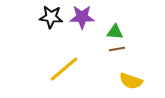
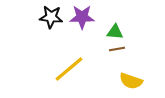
yellow line: moved 5 px right
